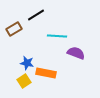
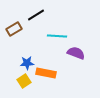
blue star: rotated 16 degrees counterclockwise
